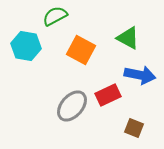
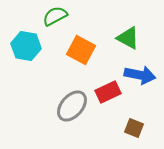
red rectangle: moved 3 px up
